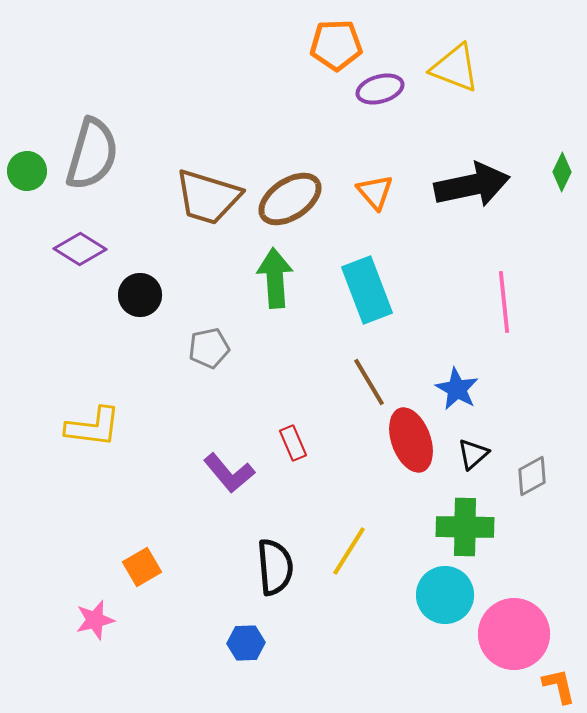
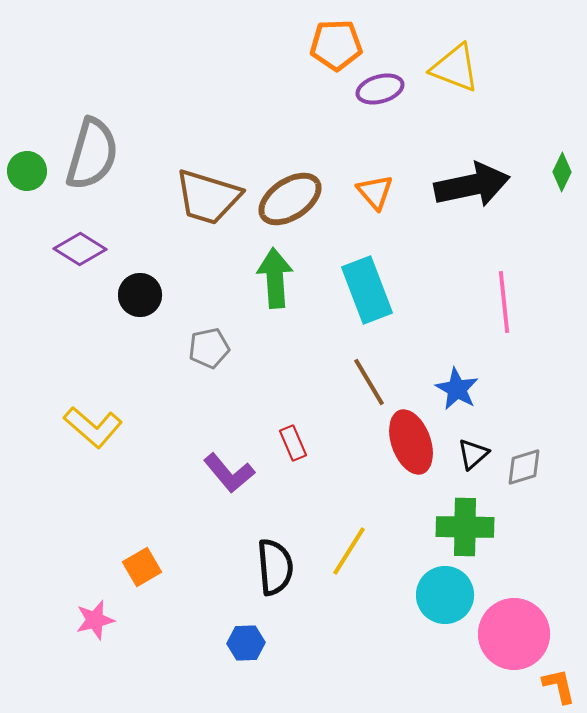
yellow L-shape: rotated 34 degrees clockwise
red ellipse: moved 2 px down
gray diamond: moved 8 px left, 9 px up; rotated 12 degrees clockwise
